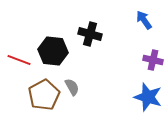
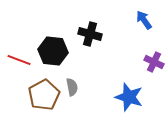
purple cross: moved 1 px right, 2 px down; rotated 12 degrees clockwise
gray semicircle: rotated 18 degrees clockwise
blue star: moved 19 px left
